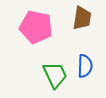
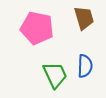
brown trapezoid: moved 2 px right; rotated 25 degrees counterclockwise
pink pentagon: moved 1 px right, 1 px down
